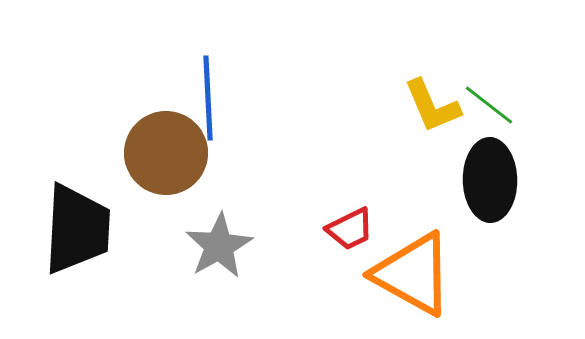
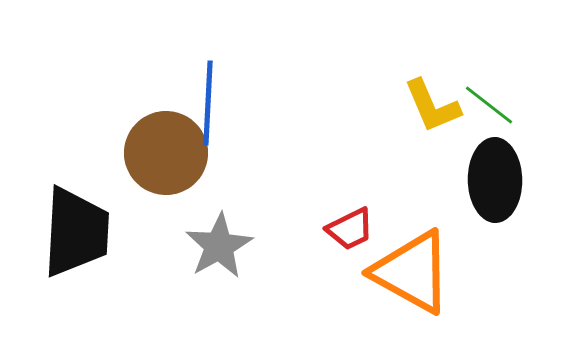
blue line: moved 5 px down; rotated 6 degrees clockwise
black ellipse: moved 5 px right
black trapezoid: moved 1 px left, 3 px down
orange triangle: moved 1 px left, 2 px up
